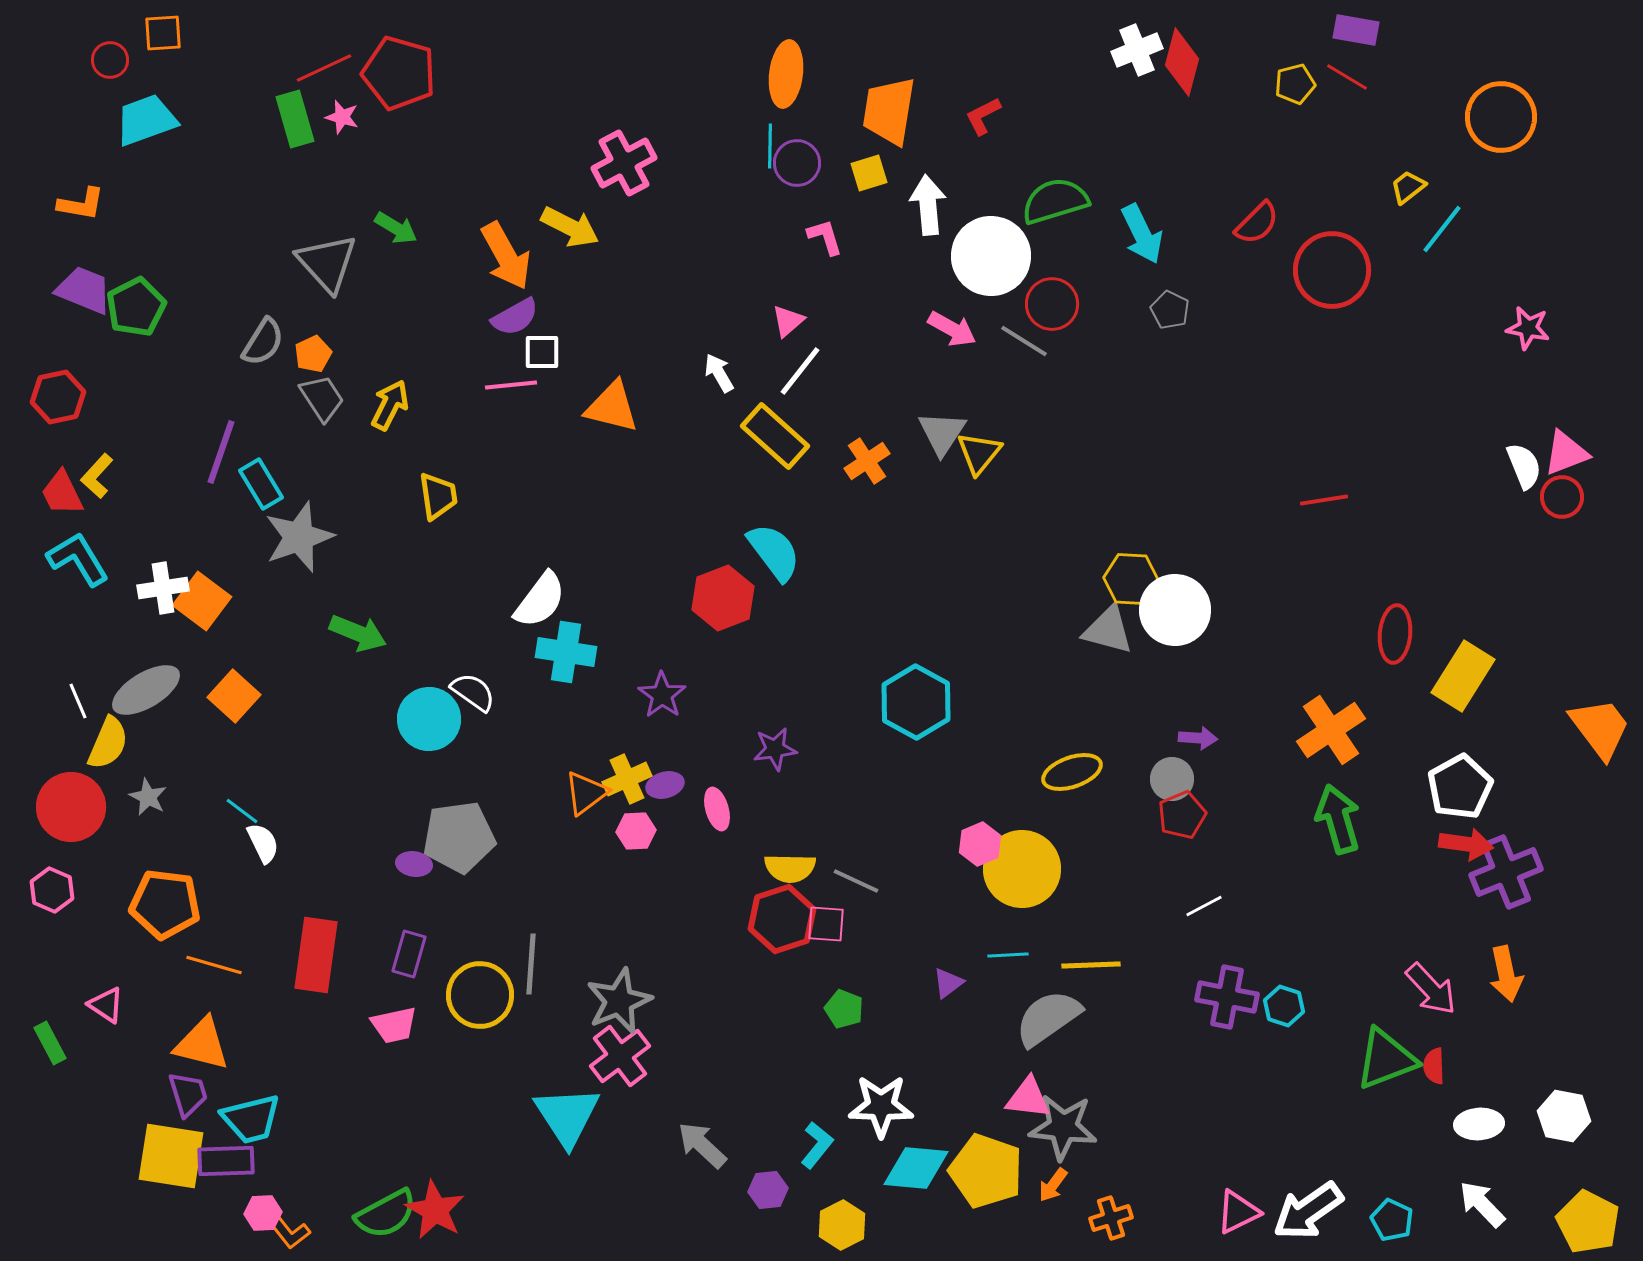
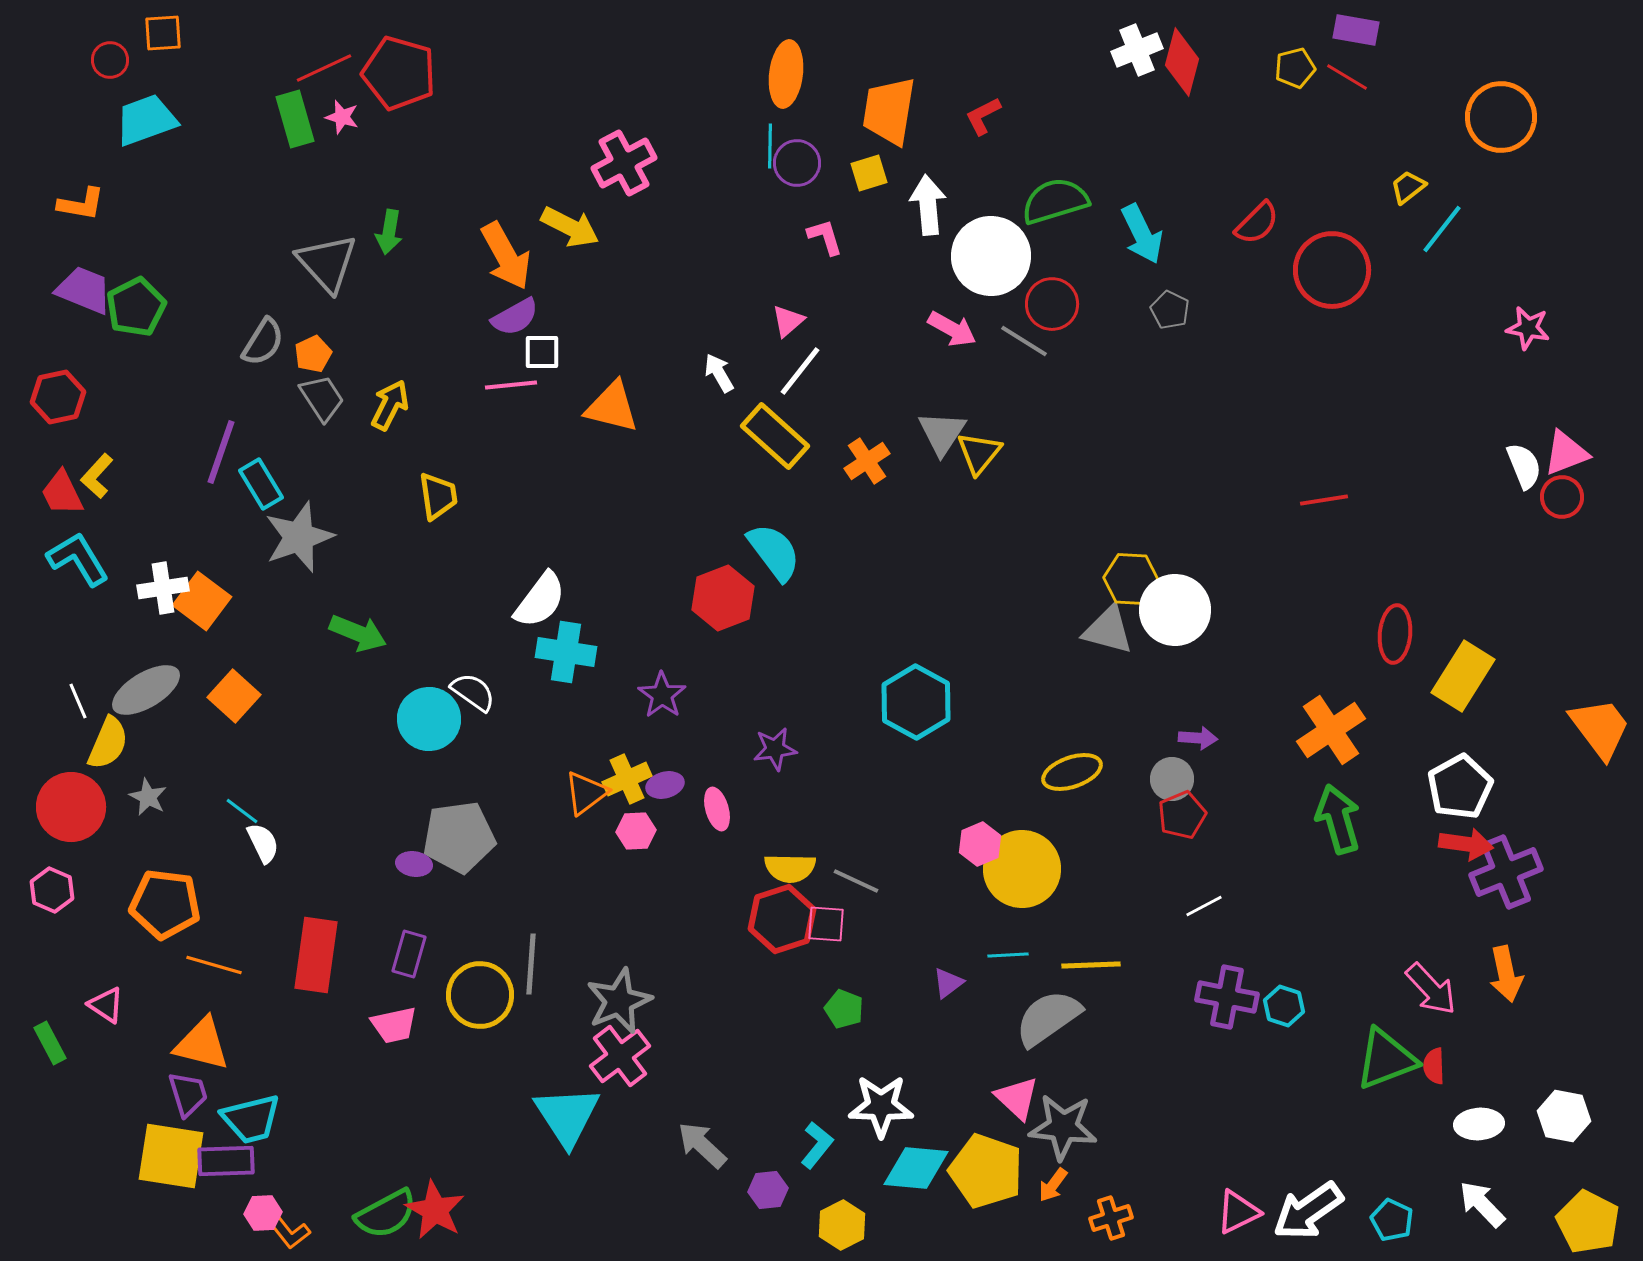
yellow pentagon at (1295, 84): moved 16 px up
green arrow at (396, 228): moved 7 px left, 4 px down; rotated 69 degrees clockwise
pink triangle at (1028, 1098): moved 11 px left; rotated 36 degrees clockwise
